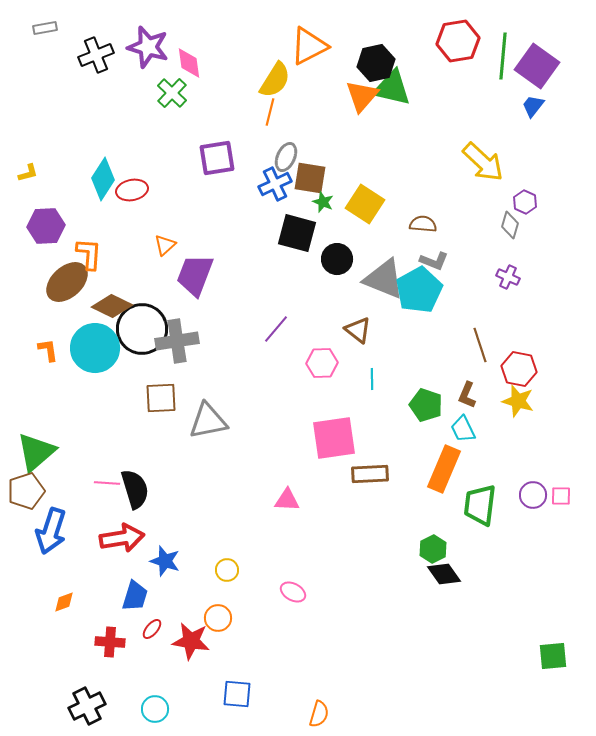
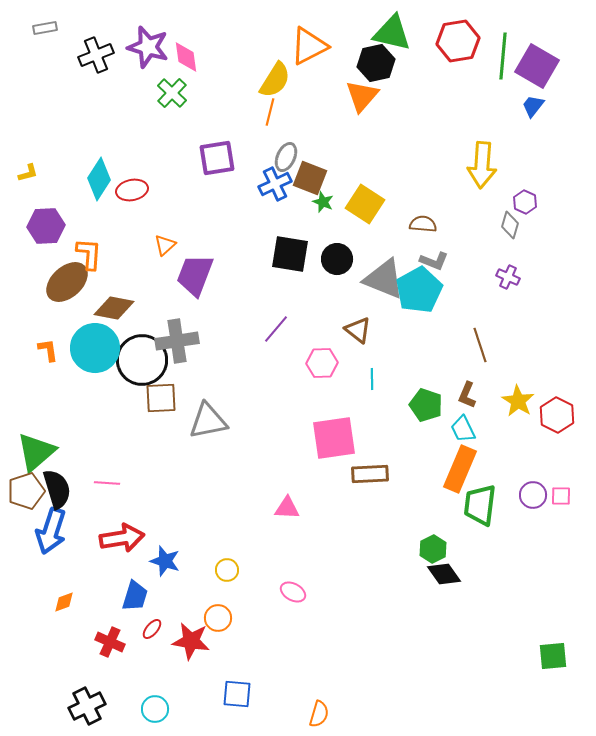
pink diamond at (189, 63): moved 3 px left, 6 px up
purple square at (537, 66): rotated 6 degrees counterclockwise
green triangle at (392, 88): moved 55 px up
yellow arrow at (483, 162): moved 1 px left, 3 px down; rotated 51 degrees clockwise
brown square at (310, 178): rotated 12 degrees clockwise
cyan diamond at (103, 179): moved 4 px left
black square at (297, 233): moved 7 px left, 21 px down; rotated 6 degrees counterclockwise
brown diamond at (112, 306): moved 2 px right, 2 px down; rotated 15 degrees counterclockwise
black circle at (142, 329): moved 31 px down
red hexagon at (519, 369): moved 38 px right, 46 px down; rotated 16 degrees clockwise
yellow star at (518, 401): rotated 16 degrees clockwise
orange rectangle at (444, 469): moved 16 px right
black semicircle at (135, 489): moved 78 px left
pink triangle at (287, 500): moved 8 px down
red cross at (110, 642): rotated 20 degrees clockwise
